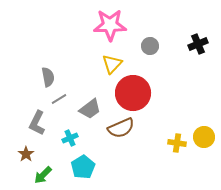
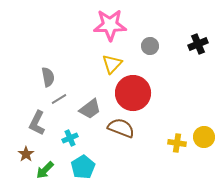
brown semicircle: rotated 136 degrees counterclockwise
green arrow: moved 2 px right, 5 px up
